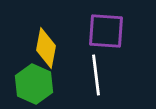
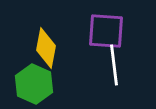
white line: moved 18 px right, 10 px up
